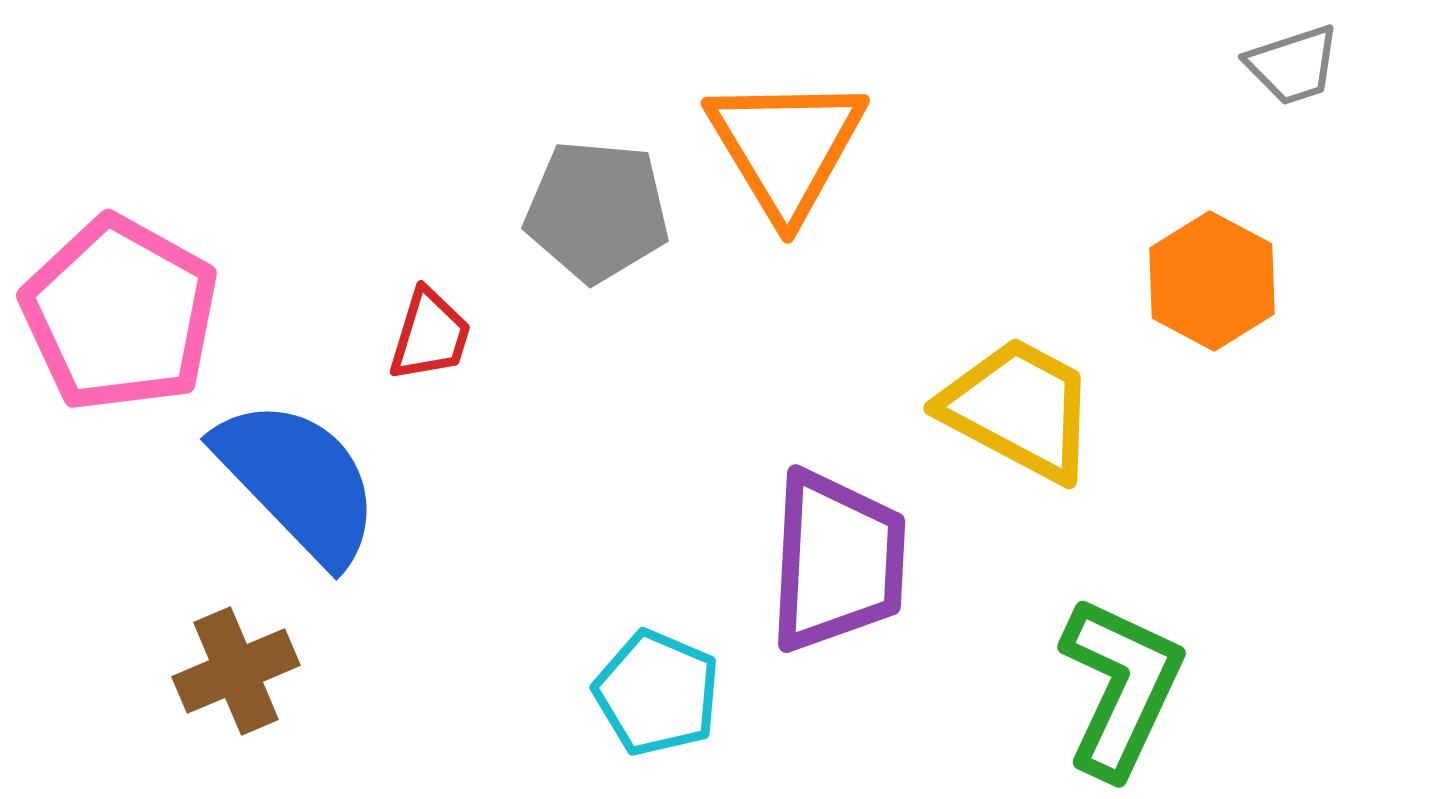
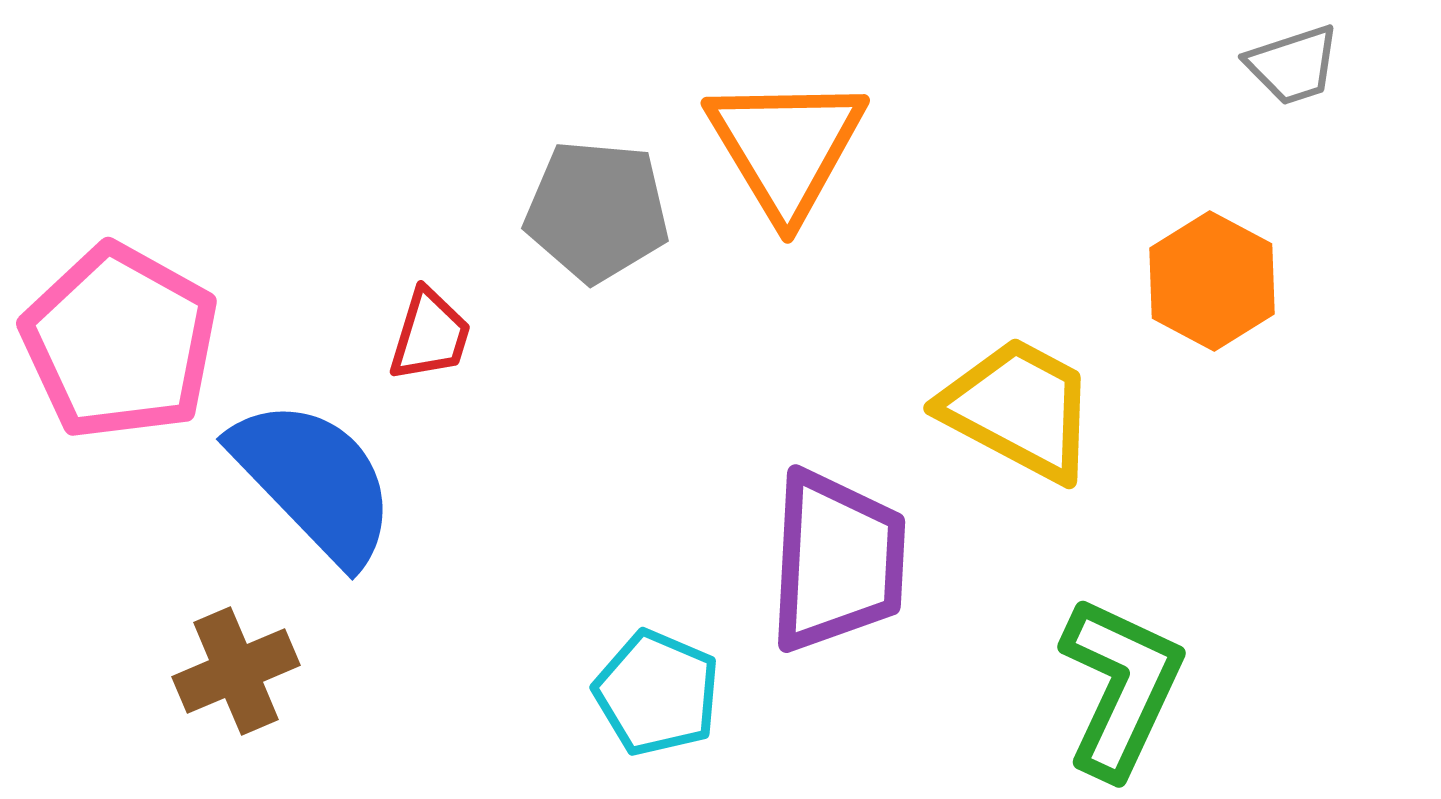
pink pentagon: moved 28 px down
blue semicircle: moved 16 px right
